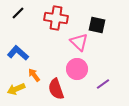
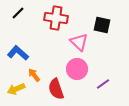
black square: moved 5 px right
